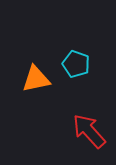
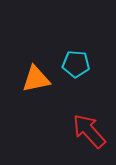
cyan pentagon: rotated 16 degrees counterclockwise
